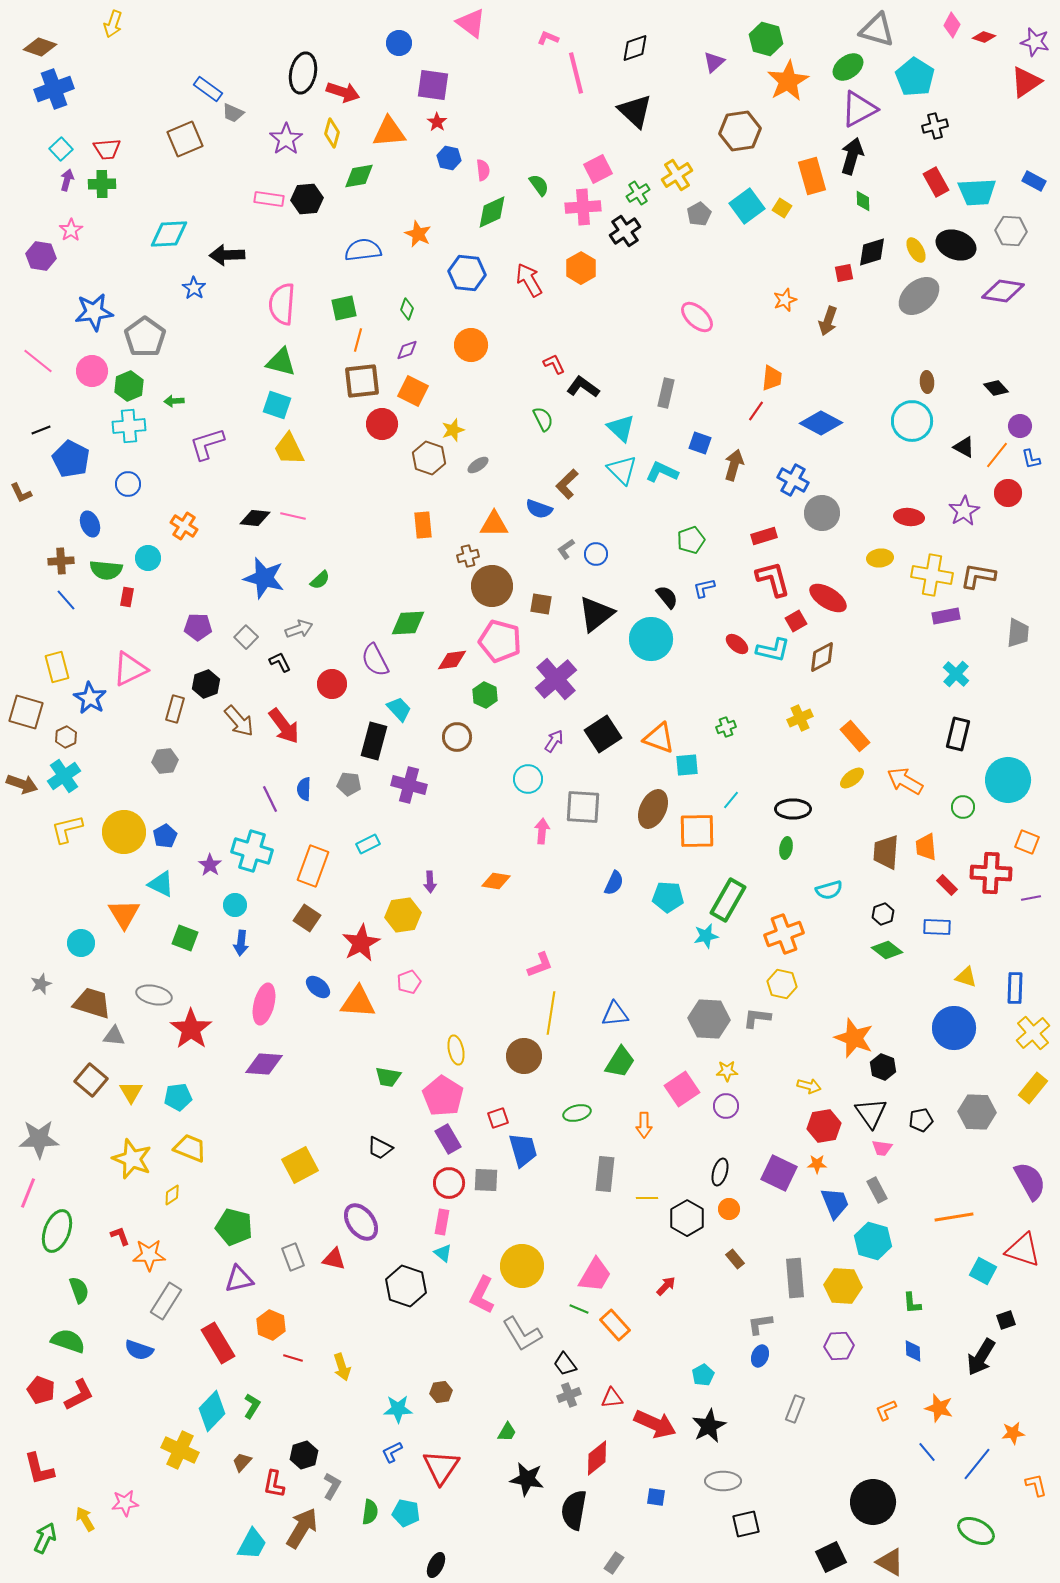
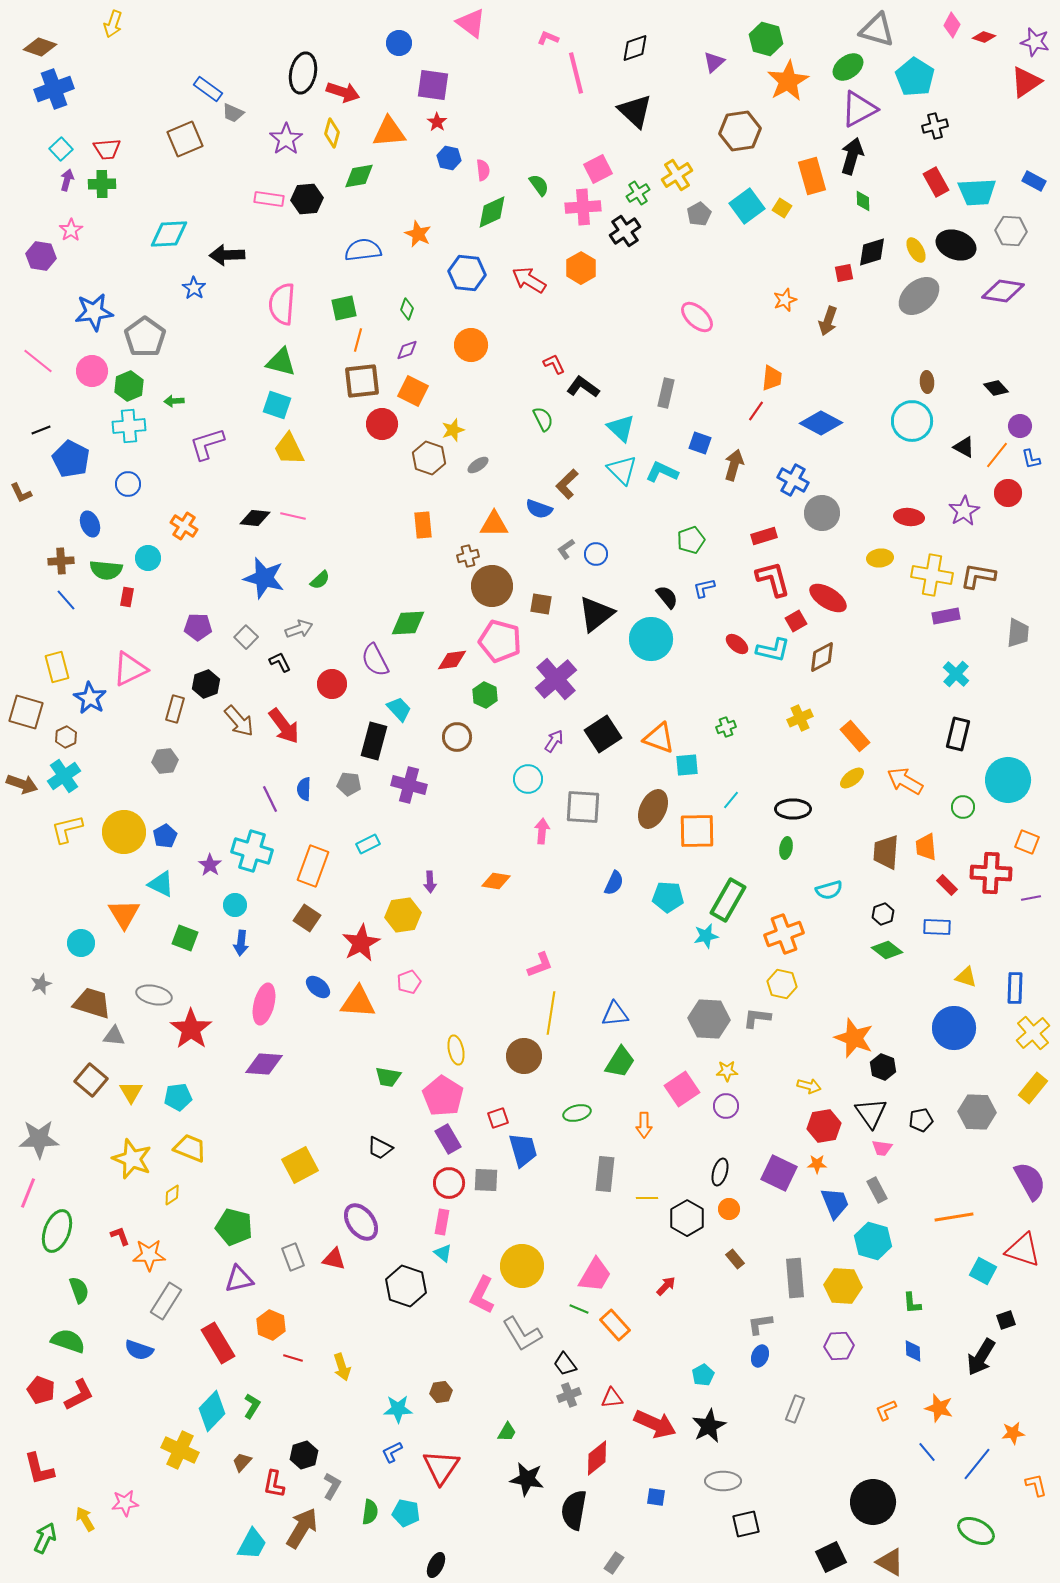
red arrow at (529, 280): rotated 28 degrees counterclockwise
